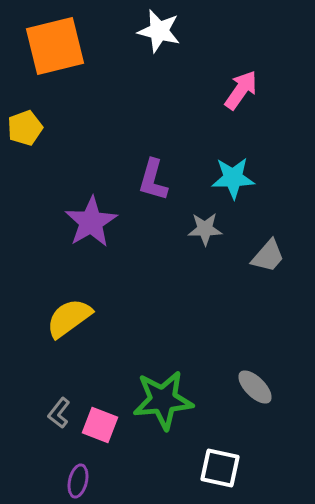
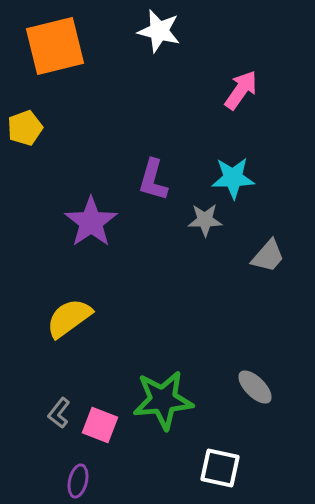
purple star: rotated 4 degrees counterclockwise
gray star: moved 9 px up
